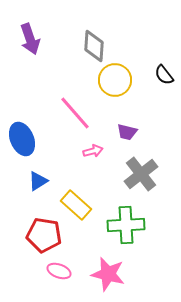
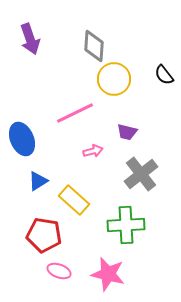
yellow circle: moved 1 px left, 1 px up
pink line: rotated 75 degrees counterclockwise
yellow rectangle: moved 2 px left, 5 px up
